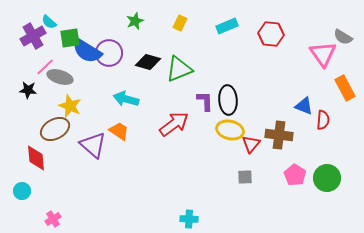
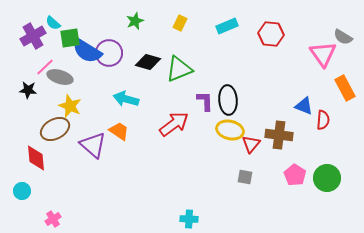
cyan semicircle: moved 4 px right, 1 px down
gray square: rotated 14 degrees clockwise
